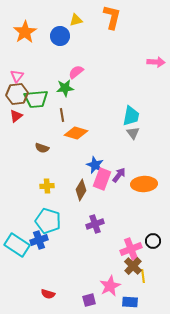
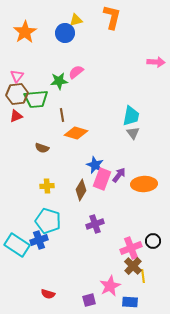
blue circle: moved 5 px right, 3 px up
green star: moved 6 px left, 7 px up
red triangle: rotated 16 degrees clockwise
pink cross: moved 1 px up
